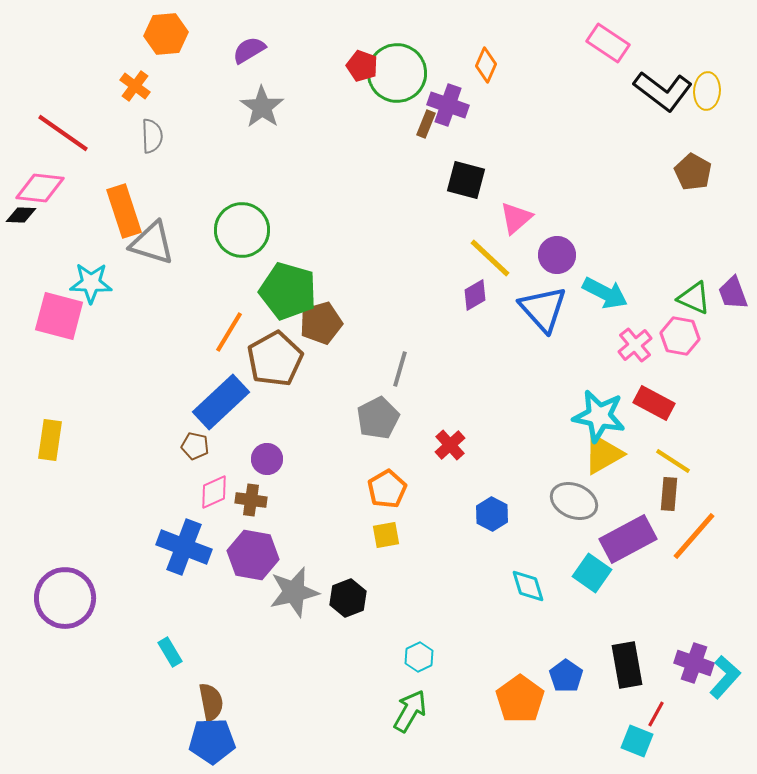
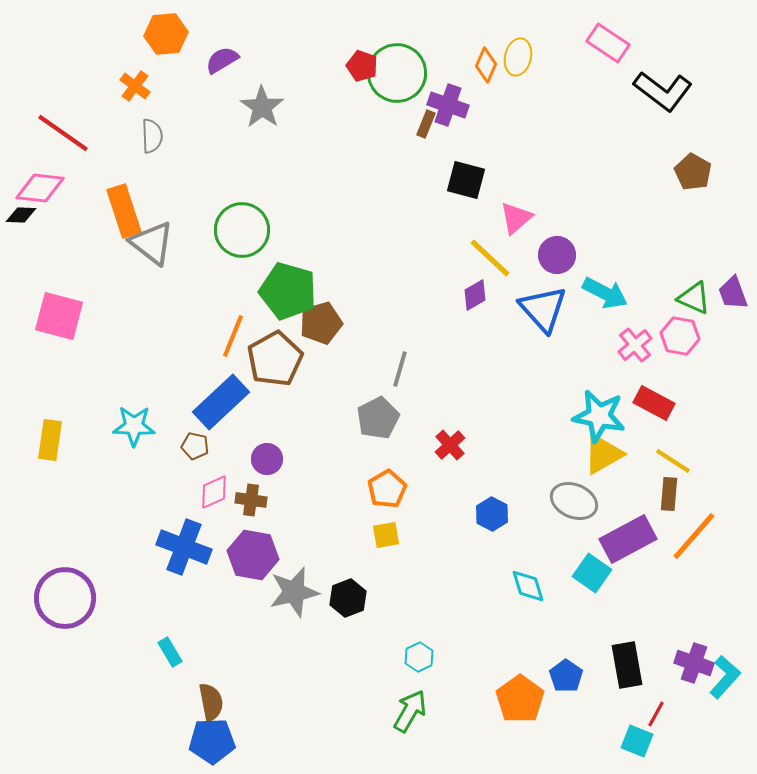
purple semicircle at (249, 50): moved 27 px left, 10 px down
yellow ellipse at (707, 91): moved 189 px left, 34 px up; rotated 9 degrees clockwise
gray triangle at (152, 243): rotated 21 degrees clockwise
cyan star at (91, 283): moved 43 px right, 143 px down
orange line at (229, 332): moved 4 px right, 4 px down; rotated 9 degrees counterclockwise
